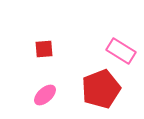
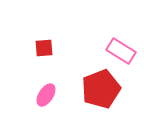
red square: moved 1 px up
pink ellipse: moved 1 px right; rotated 15 degrees counterclockwise
